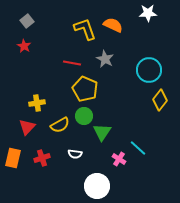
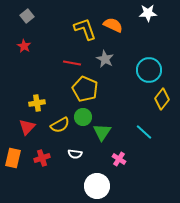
gray square: moved 5 px up
yellow diamond: moved 2 px right, 1 px up
green circle: moved 1 px left, 1 px down
cyan line: moved 6 px right, 16 px up
